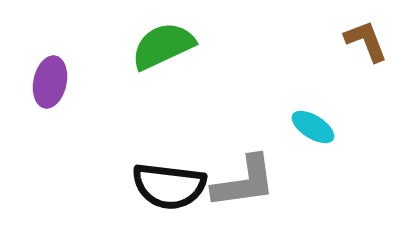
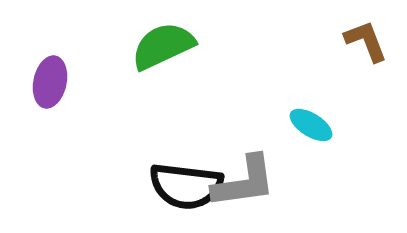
cyan ellipse: moved 2 px left, 2 px up
black semicircle: moved 17 px right
